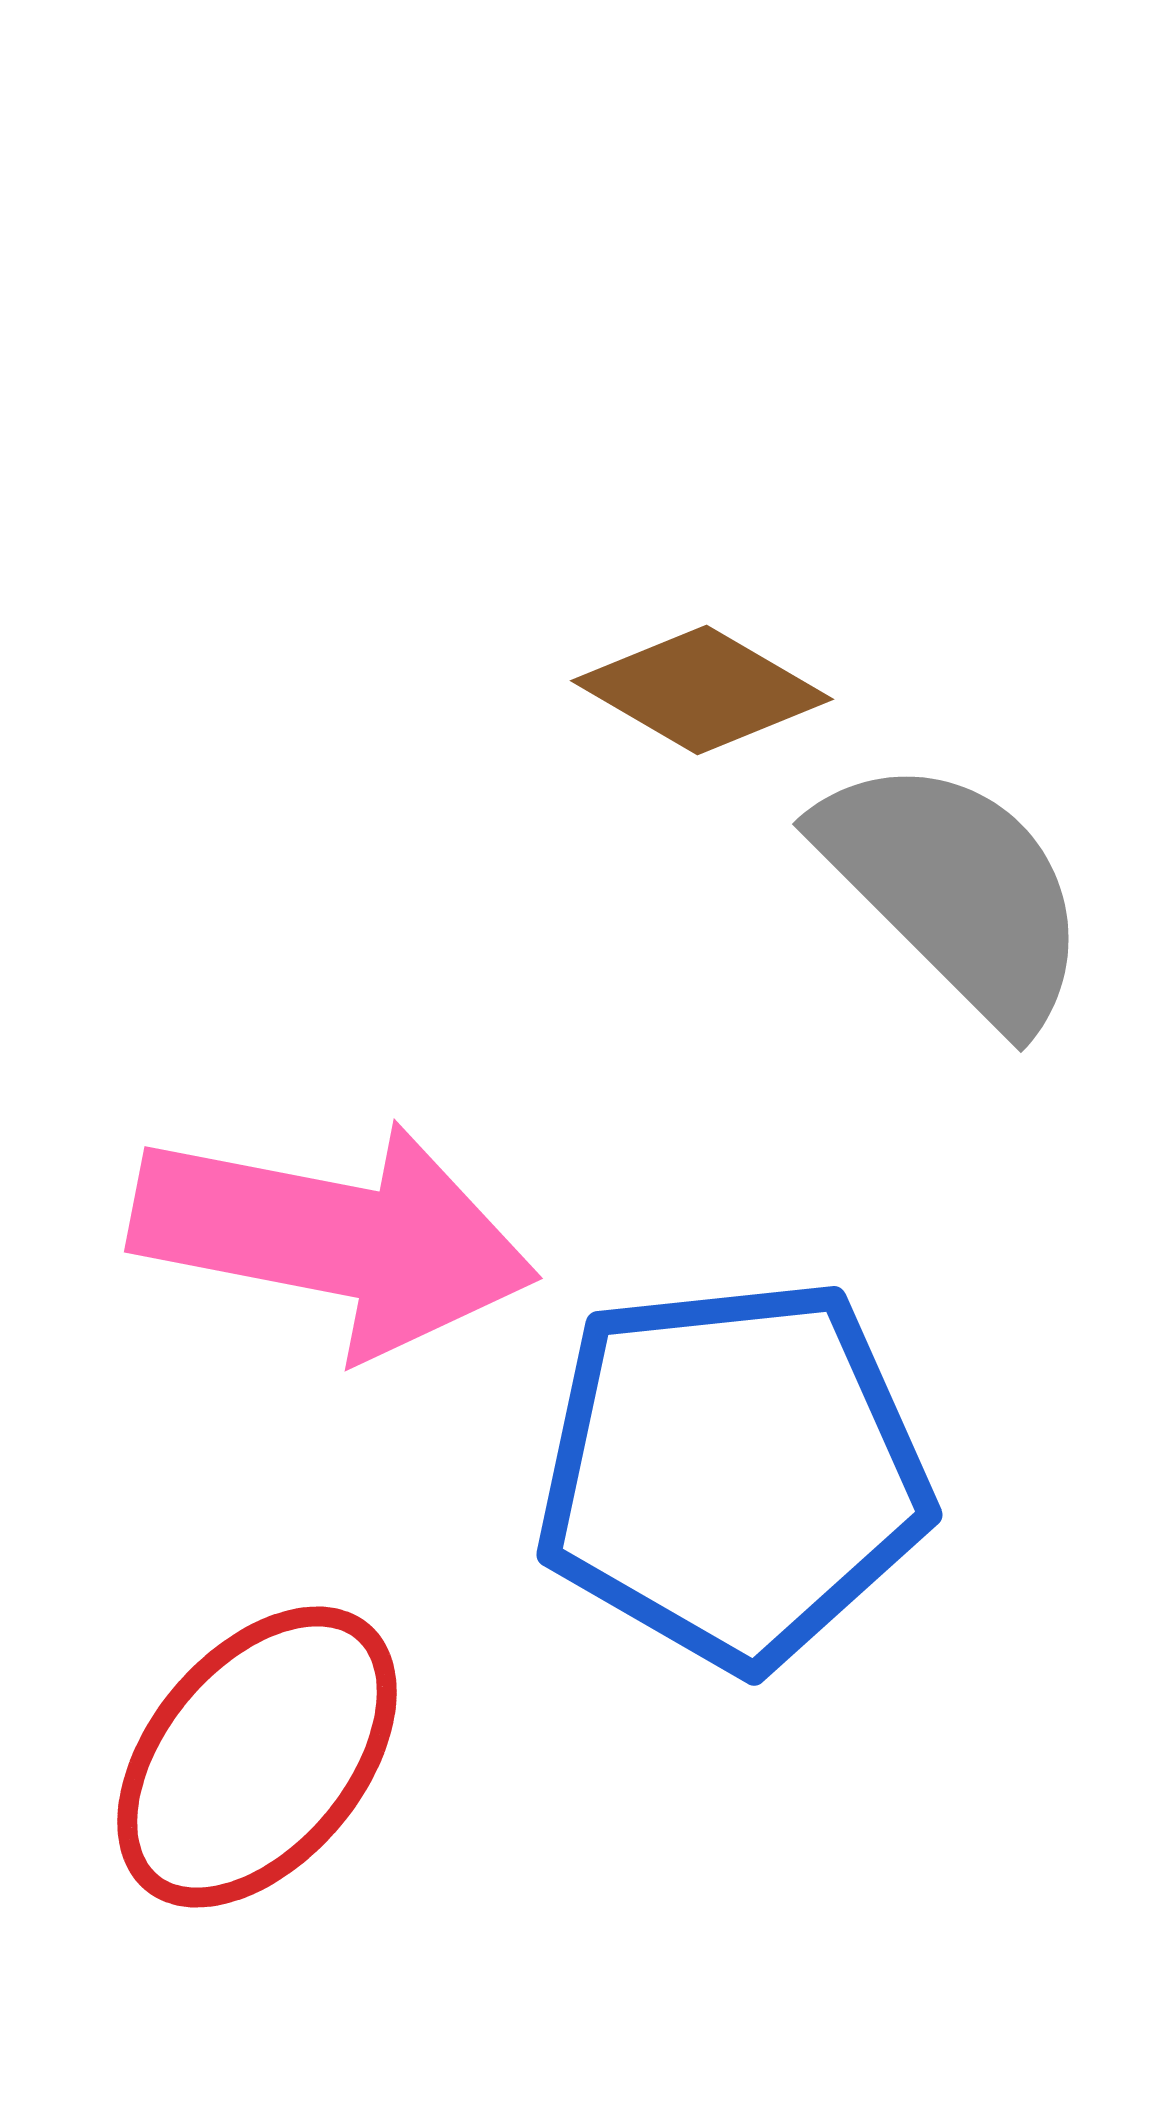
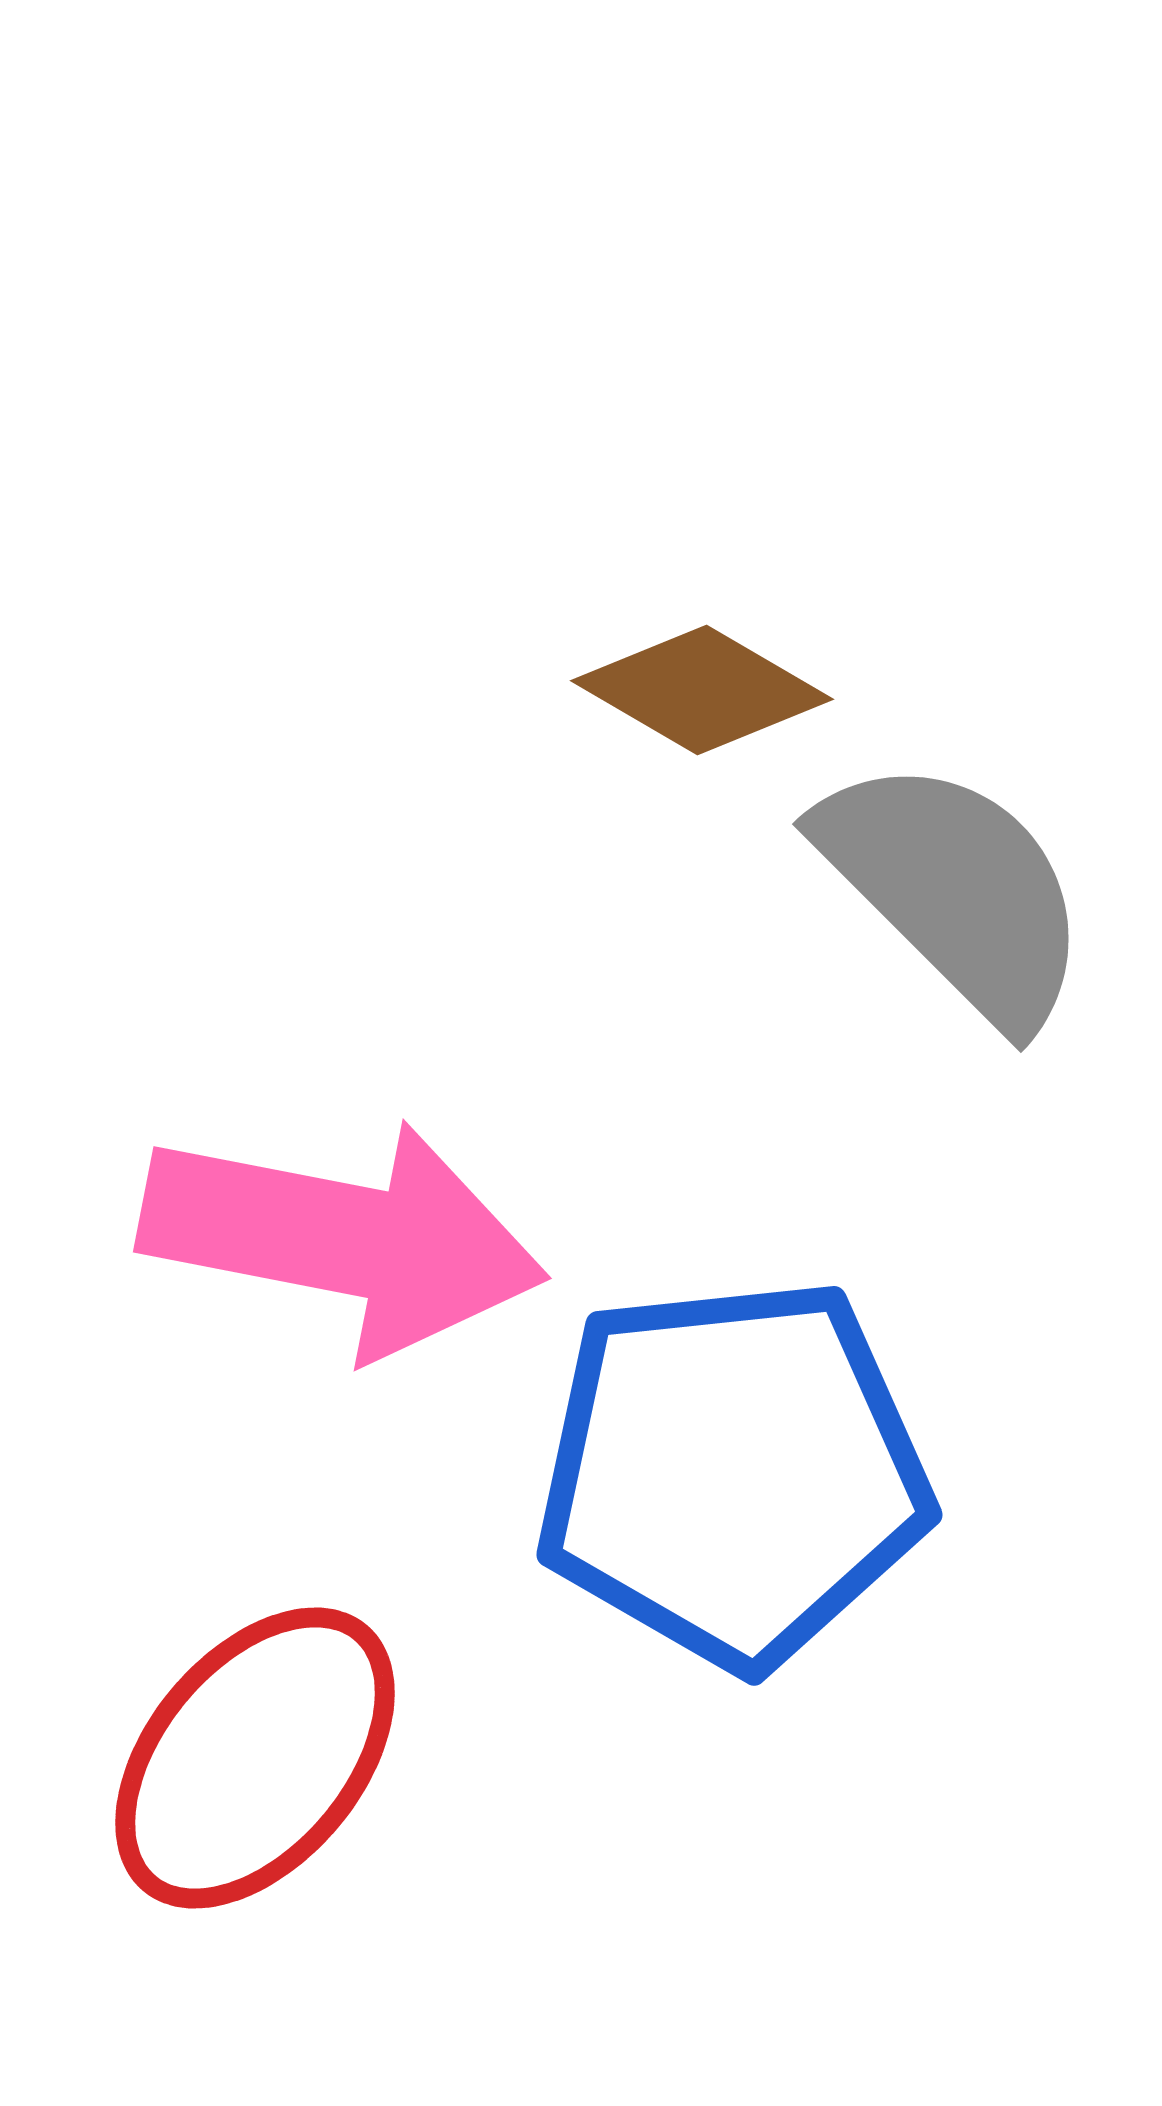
pink arrow: moved 9 px right
red ellipse: moved 2 px left, 1 px down
